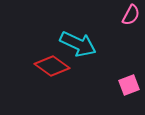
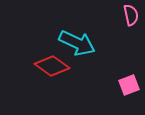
pink semicircle: rotated 40 degrees counterclockwise
cyan arrow: moved 1 px left, 1 px up
